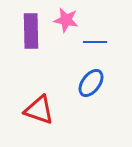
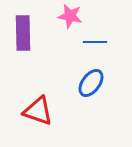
pink star: moved 4 px right, 4 px up
purple rectangle: moved 8 px left, 2 px down
red triangle: moved 1 px left, 1 px down
